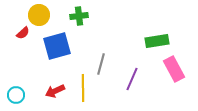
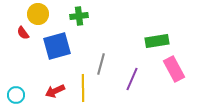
yellow circle: moved 1 px left, 1 px up
red semicircle: rotated 96 degrees clockwise
